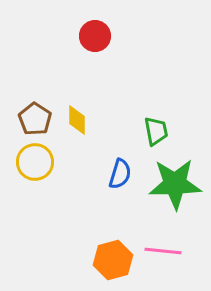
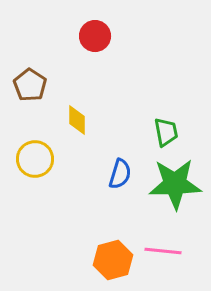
brown pentagon: moved 5 px left, 34 px up
green trapezoid: moved 10 px right, 1 px down
yellow circle: moved 3 px up
